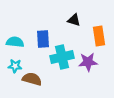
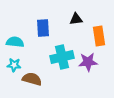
black triangle: moved 2 px right, 1 px up; rotated 24 degrees counterclockwise
blue rectangle: moved 11 px up
cyan star: moved 1 px left, 1 px up
